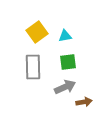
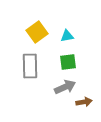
cyan triangle: moved 2 px right
gray rectangle: moved 3 px left, 1 px up
